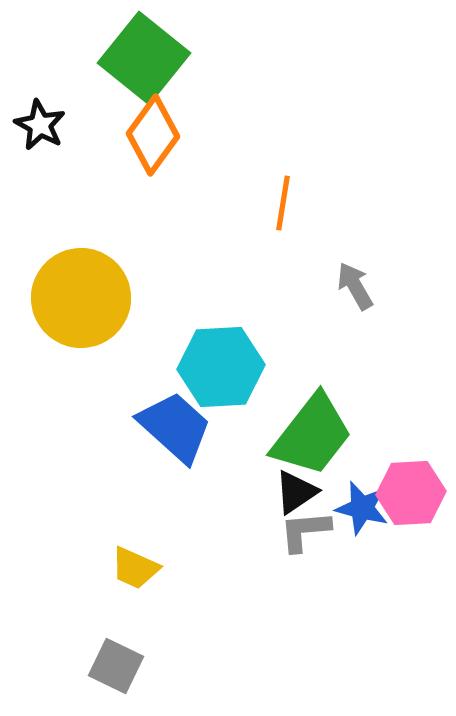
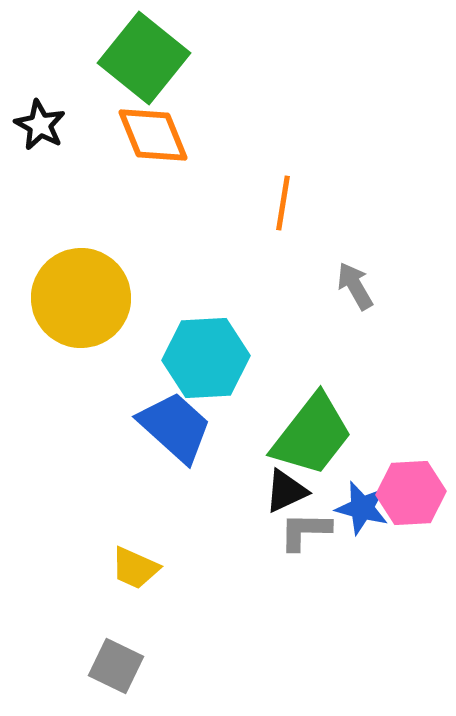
orange diamond: rotated 58 degrees counterclockwise
cyan hexagon: moved 15 px left, 9 px up
black triangle: moved 10 px left, 1 px up; rotated 9 degrees clockwise
gray L-shape: rotated 6 degrees clockwise
